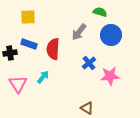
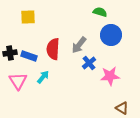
gray arrow: moved 13 px down
blue rectangle: moved 12 px down
pink triangle: moved 3 px up
brown triangle: moved 35 px right
